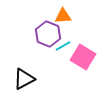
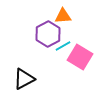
purple hexagon: rotated 10 degrees clockwise
pink square: moved 3 px left
